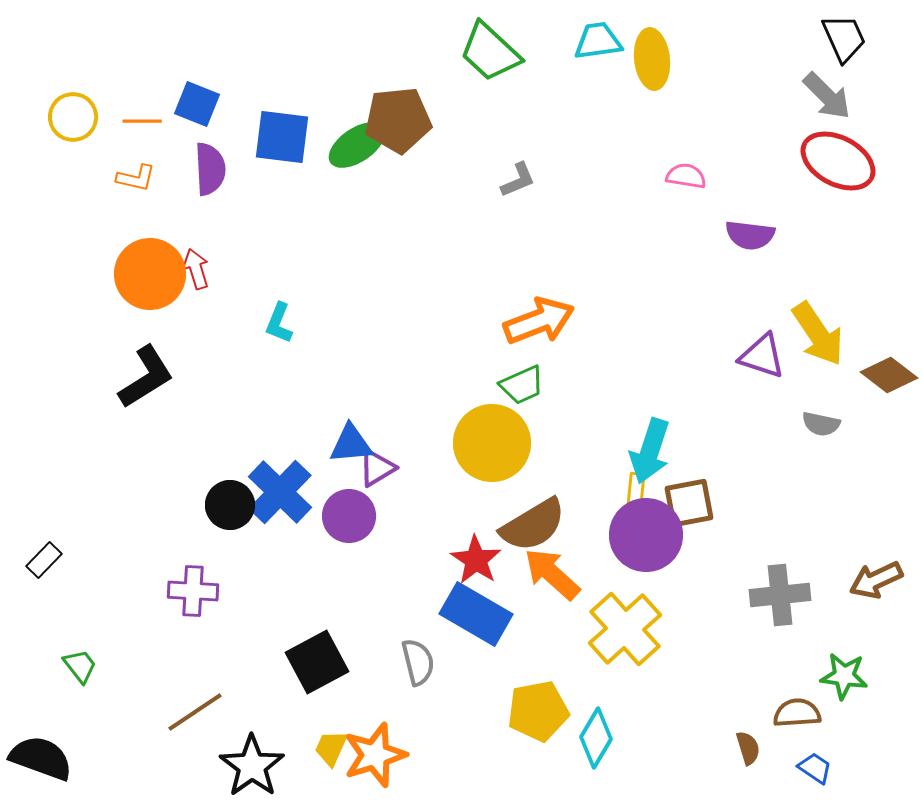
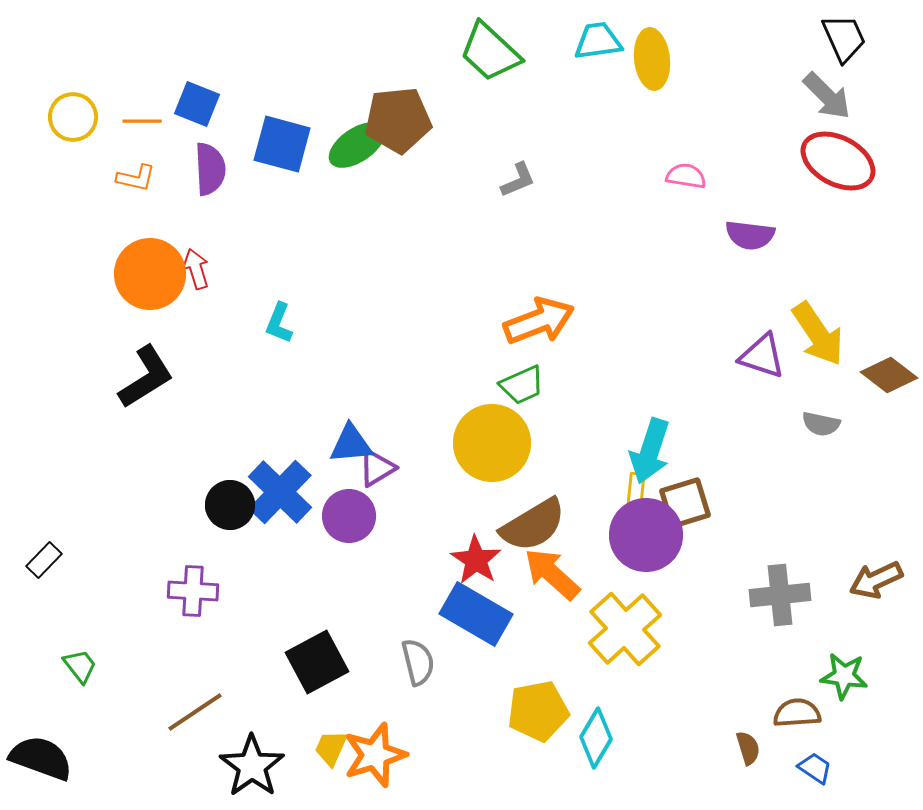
blue square at (282, 137): moved 7 px down; rotated 8 degrees clockwise
brown square at (689, 503): moved 4 px left; rotated 6 degrees counterclockwise
